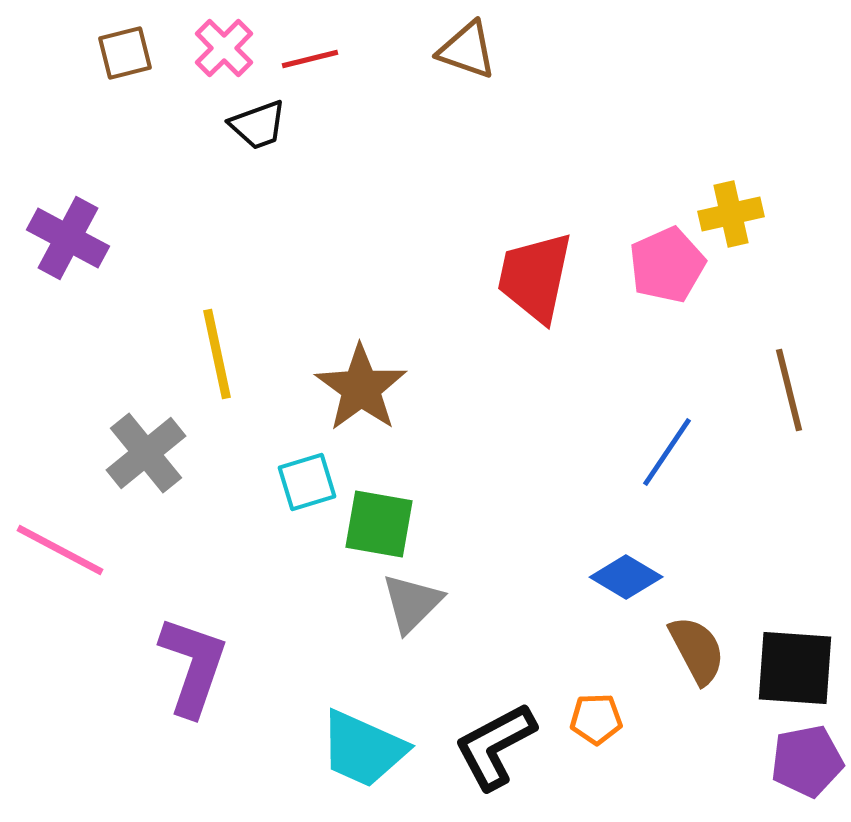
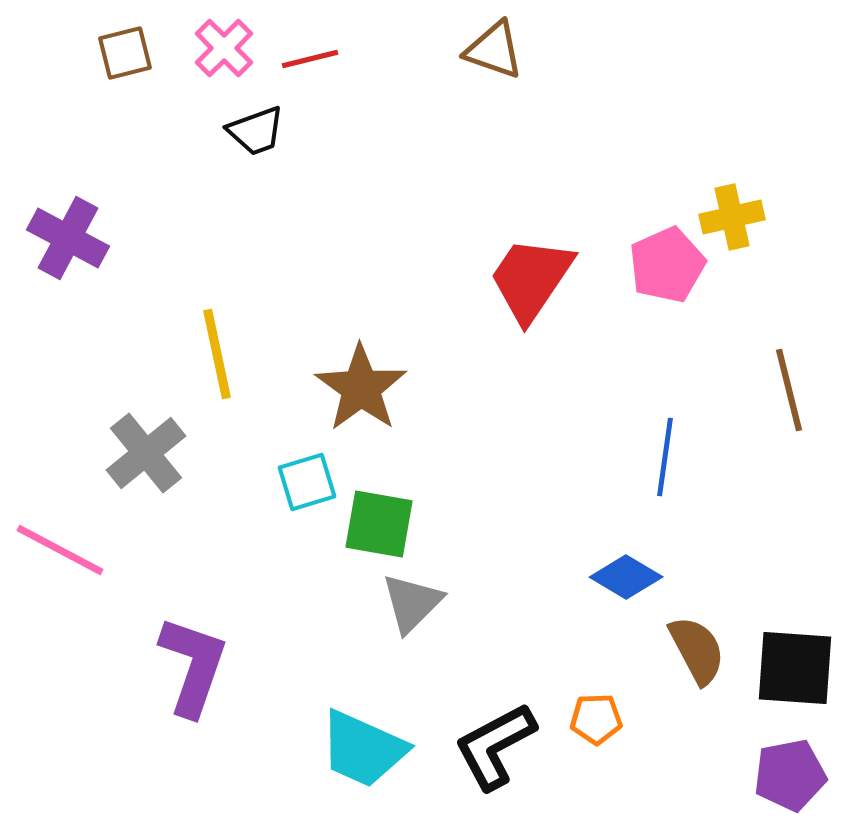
brown triangle: moved 27 px right
black trapezoid: moved 2 px left, 6 px down
yellow cross: moved 1 px right, 3 px down
red trapezoid: moved 4 px left, 2 px down; rotated 22 degrees clockwise
blue line: moved 2 px left, 5 px down; rotated 26 degrees counterclockwise
purple pentagon: moved 17 px left, 14 px down
